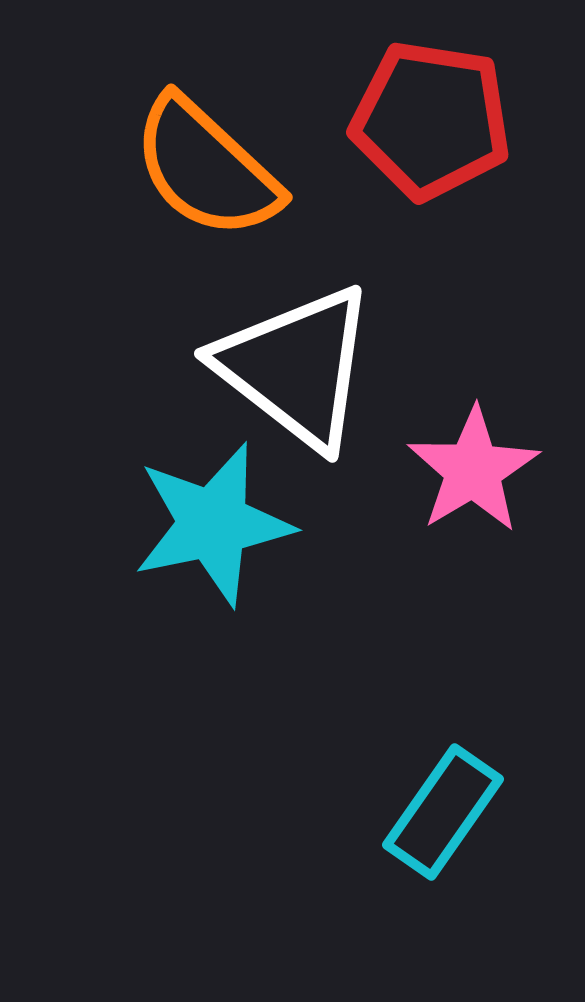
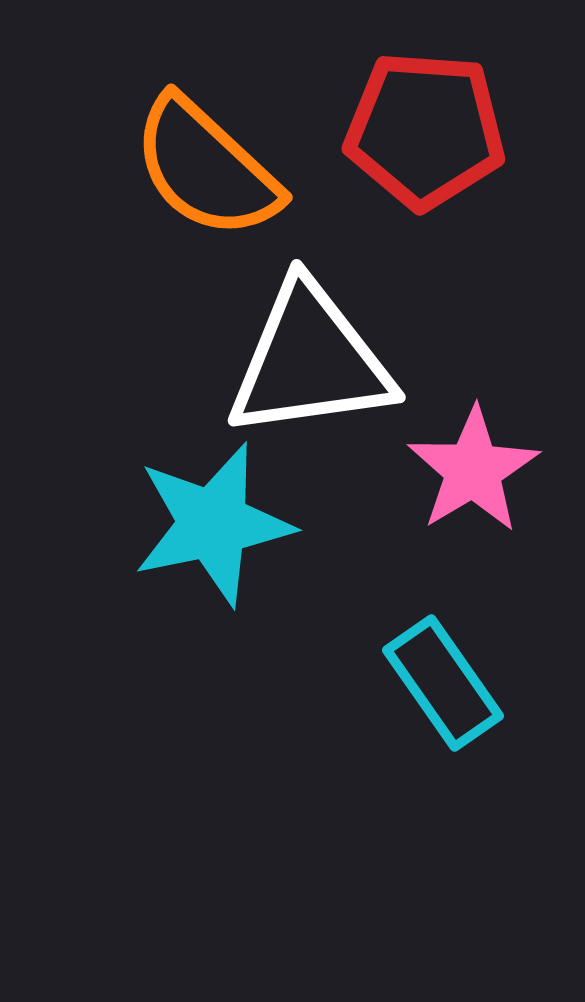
red pentagon: moved 6 px left, 10 px down; rotated 5 degrees counterclockwise
white triangle: moved 14 px right, 6 px up; rotated 46 degrees counterclockwise
cyan rectangle: moved 129 px up; rotated 70 degrees counterclockwise
